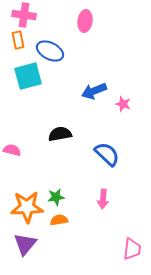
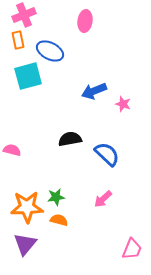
pink cross: rotated 30 degrees counterclockwise
black semicircle: moved 10 px right, 5 px down
pink arrow: rotated 42 degrees clockwise
orange semicircle: rotated 24 degrees clockwise
pink trapezoid: rotated 15 degrees clockwise
